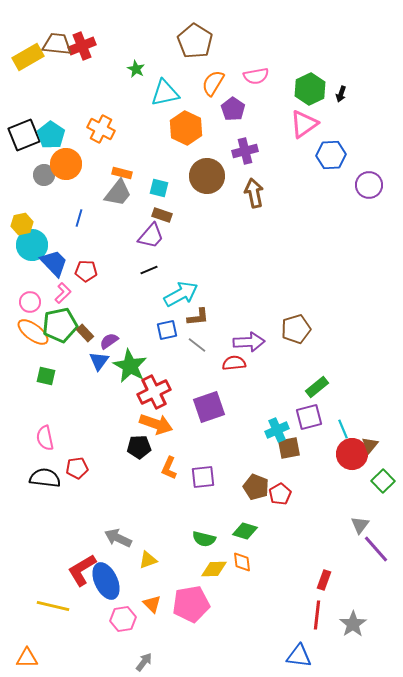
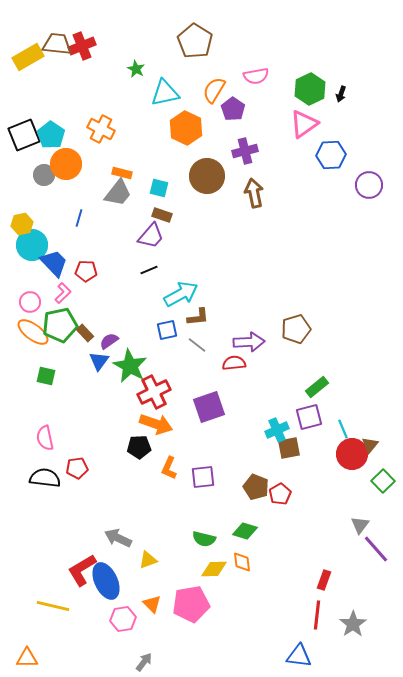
orange semicircle at (213, 83): moved 1 px right, 7 px down
